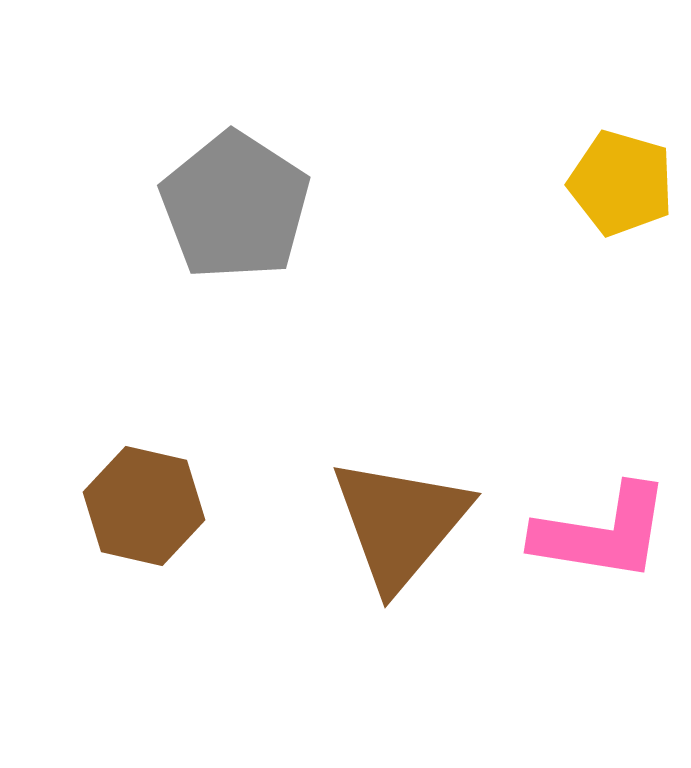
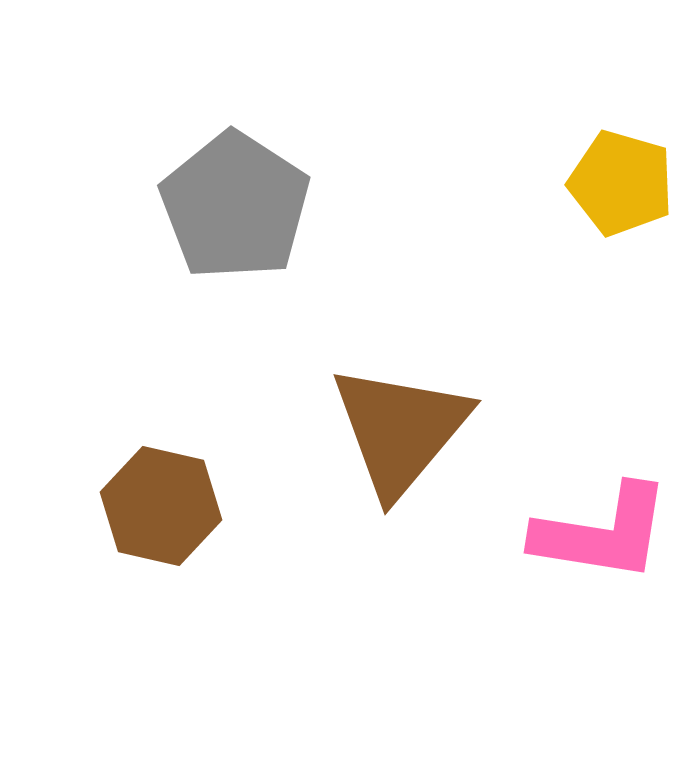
brown hexagon: moved 17 px right
brown triangle: moved 93 px up
